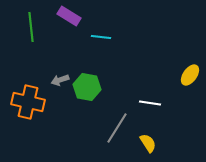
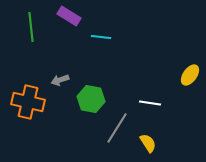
green hexagon: moved 4 px right, 12 px down
